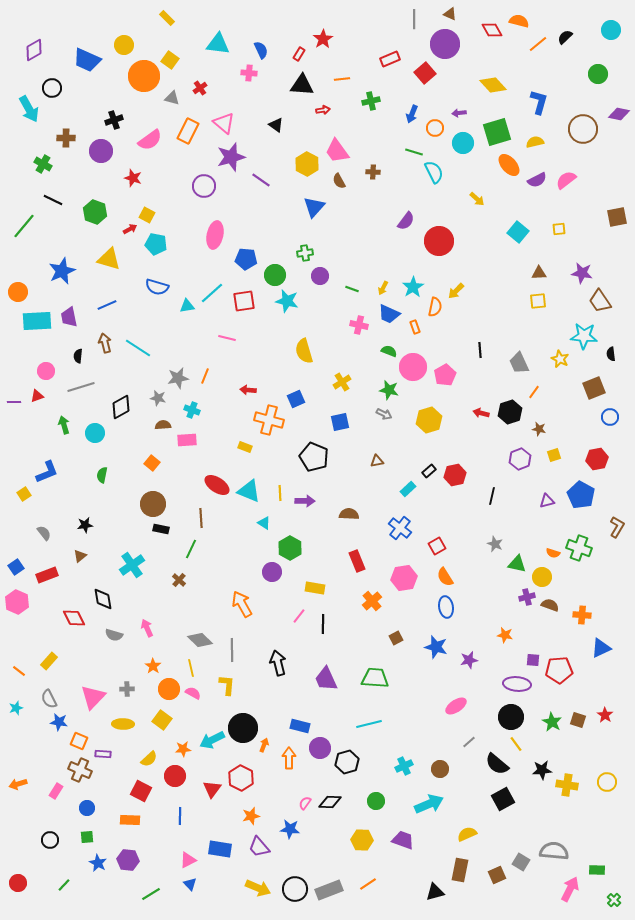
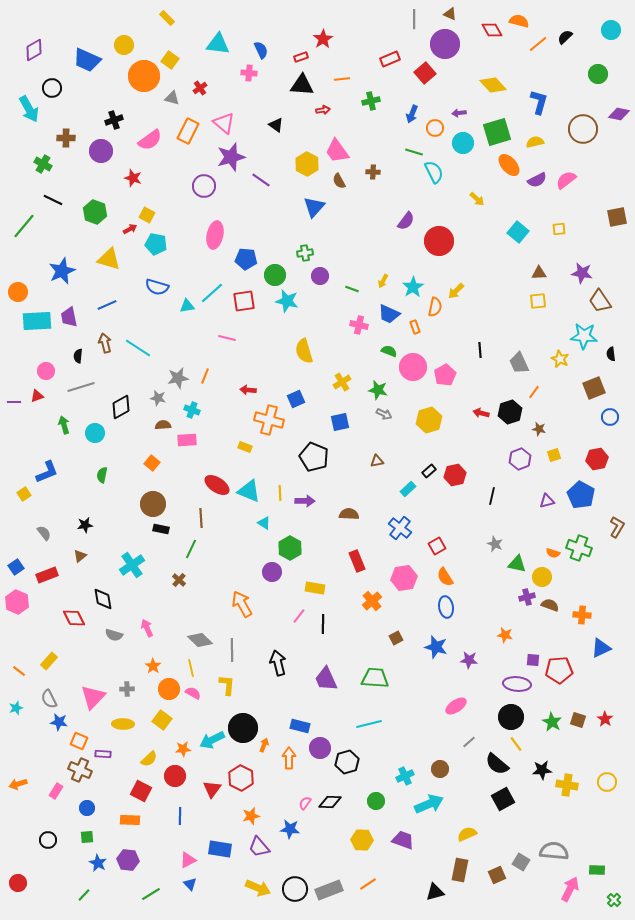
red rectangle at (299, 54): moved 2 px right, 3 px down; rotated 40 degrees clockwise
yellow arrow at (383, 288): moved 7 px up
green star at (389, 390): moved 11 px left
purple star at (469, 660): rotated 18 degrees clockwise
red star at (605, 715): moved 4 px down
cyan cross at (404, 766): moved 1 px right, 10 px down
black circle at (50, 840): moved 2 px left
green line at (64, 885): moved 20 px right, 10 px down
